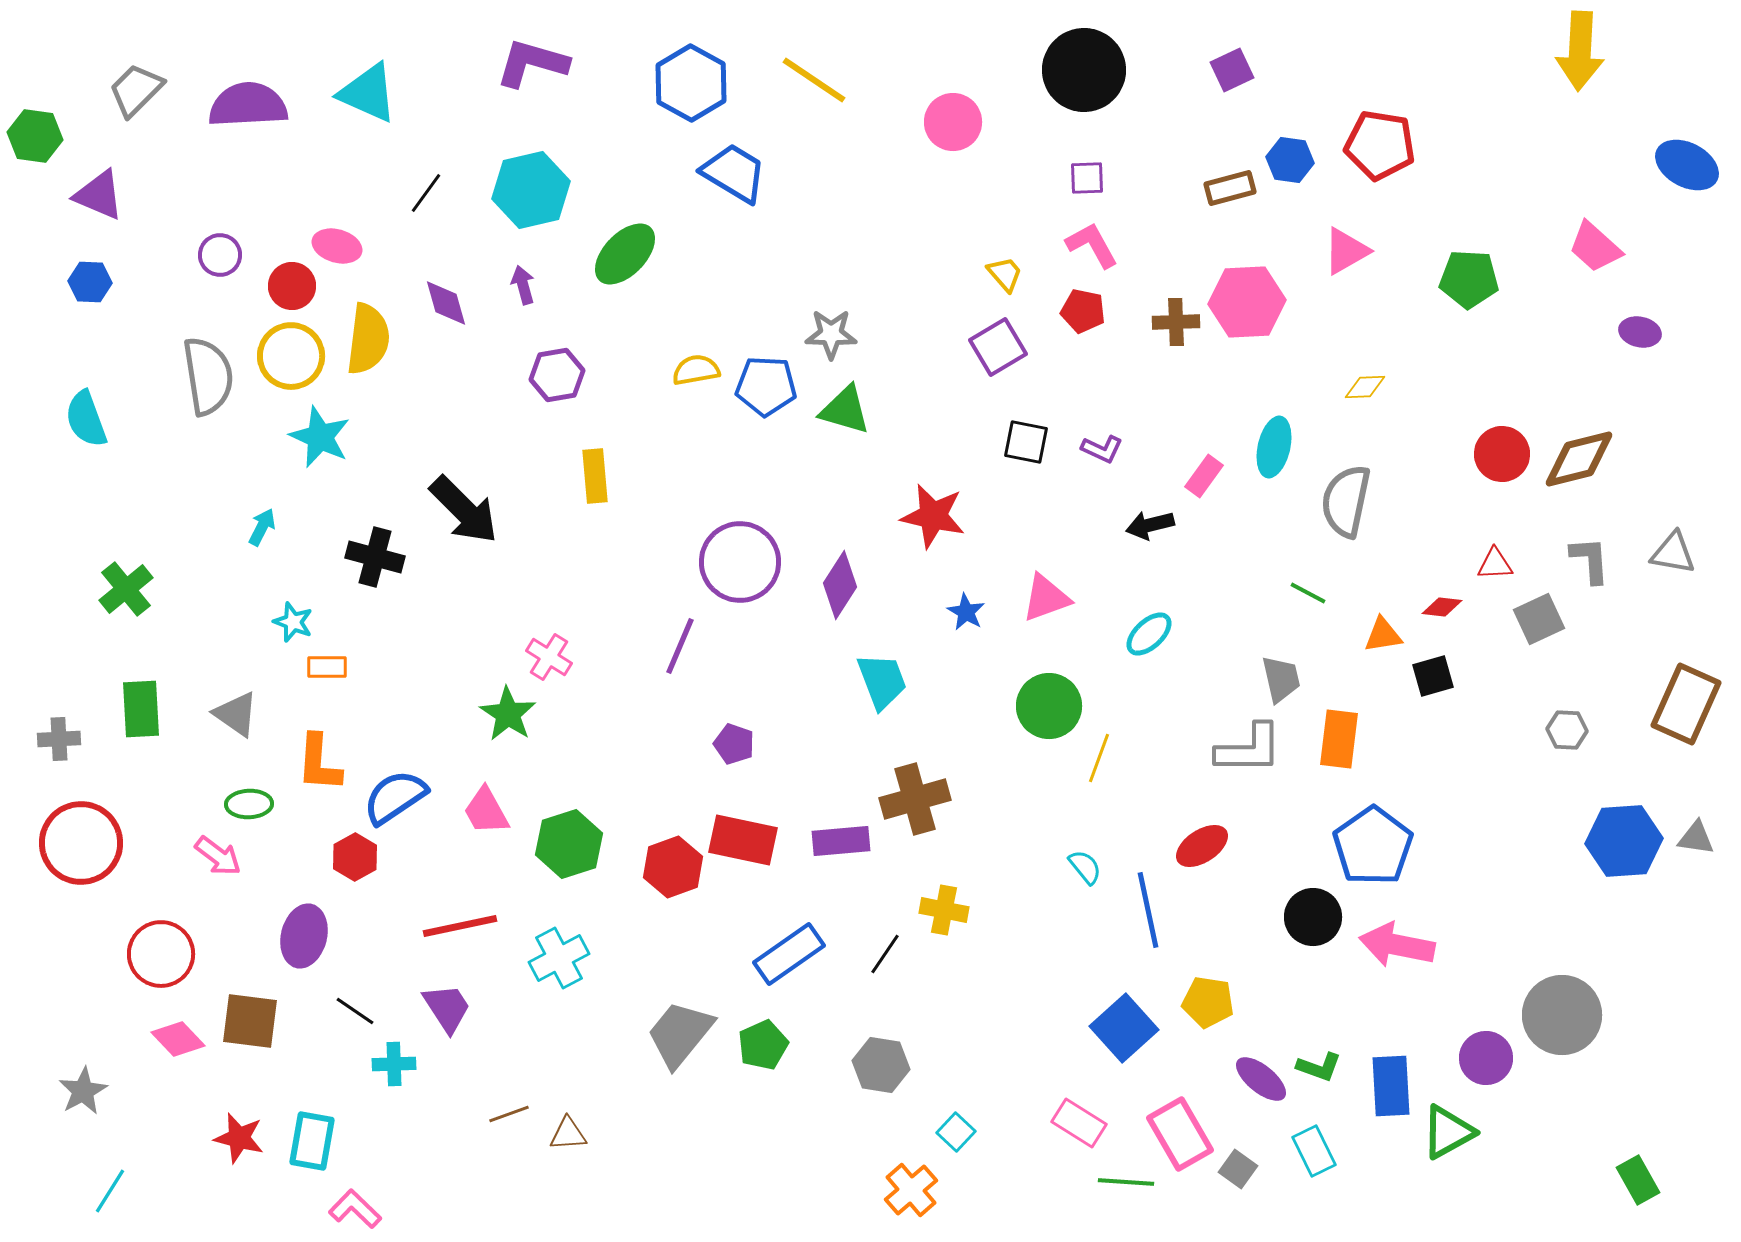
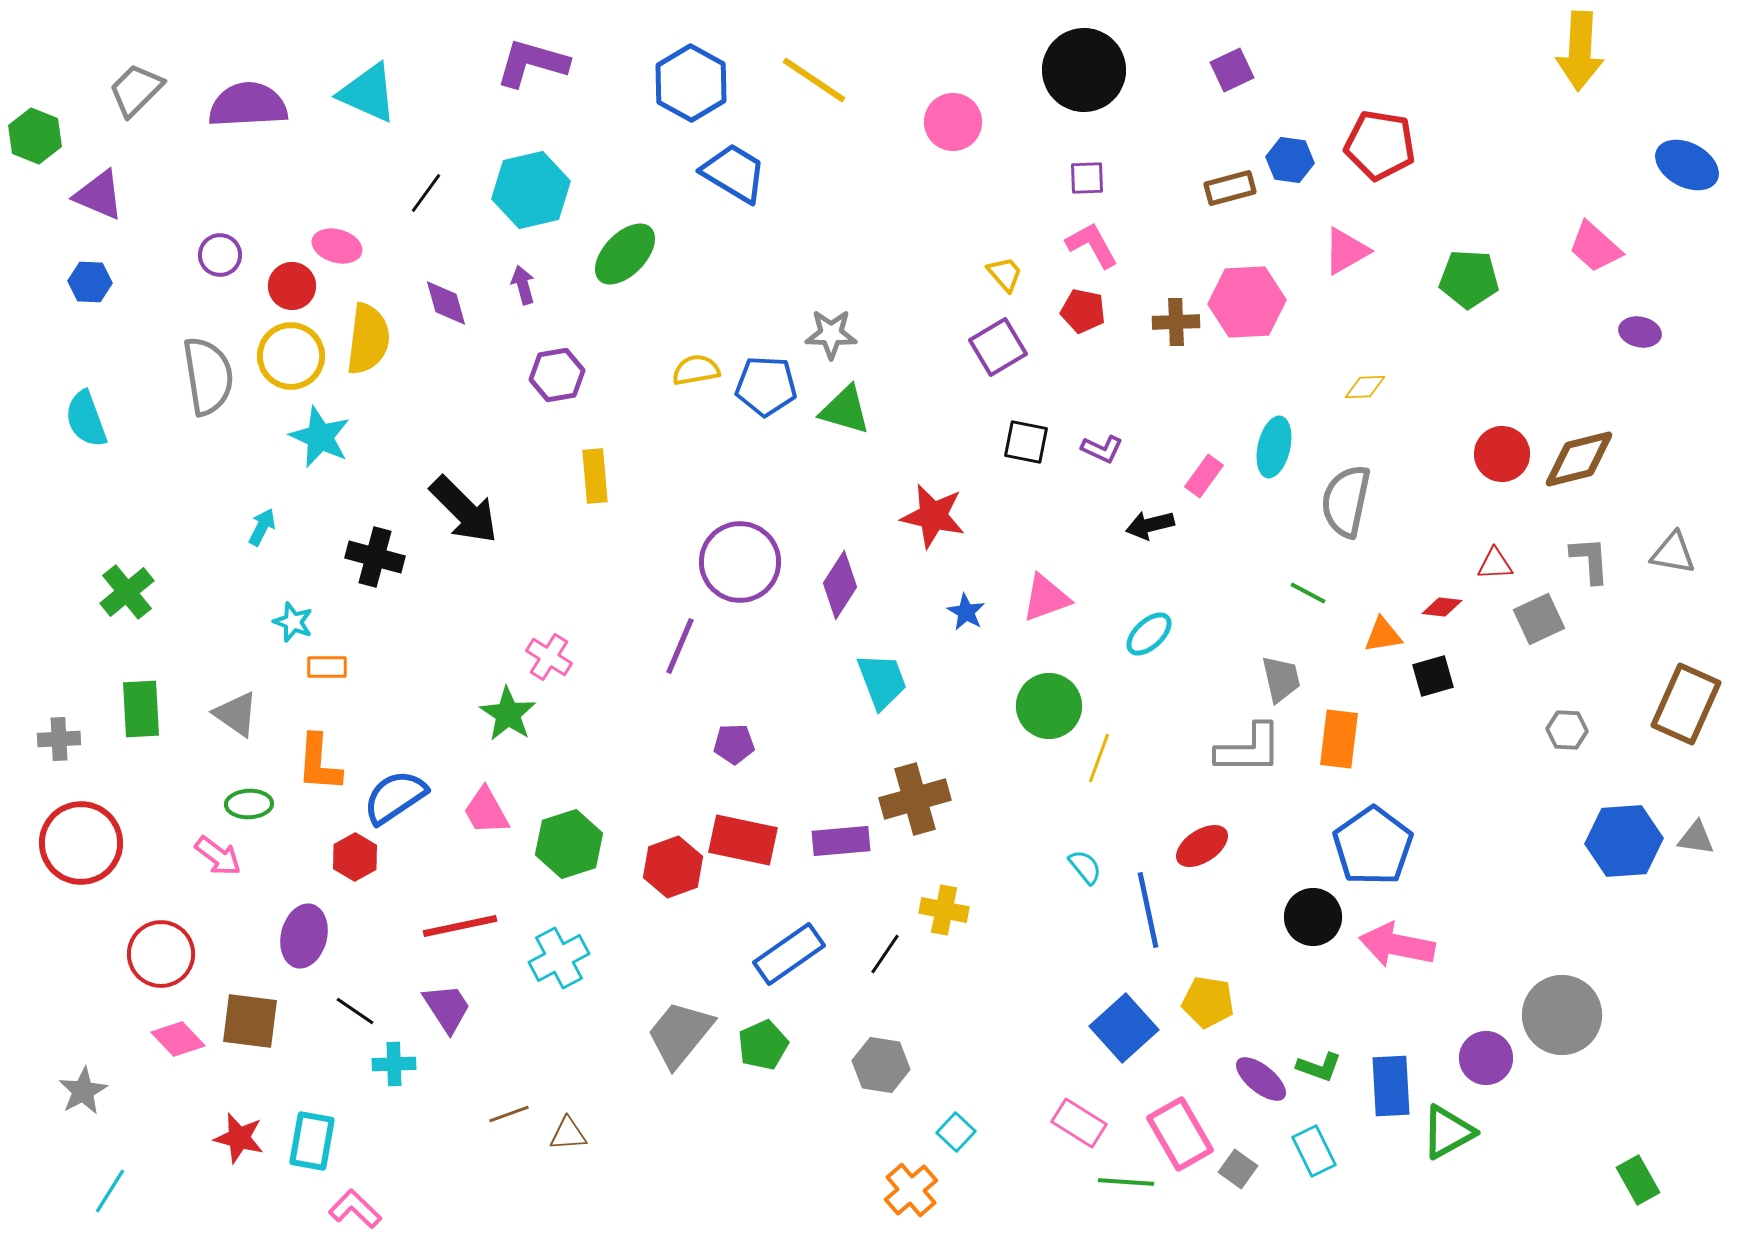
green hexagon at (35, 136): rotated 14 degrees clockwise
green cross at (126, 589): moved 1 px right, 3 px down
purple pentagon at (734, 744): rotated 21 degrees counterclockwise
